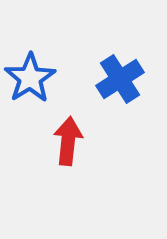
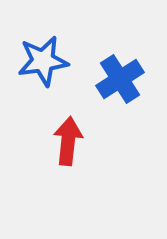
blue star: moved 13 px right, 17 px up; rotated 24 degrees clockwise
